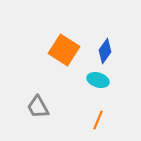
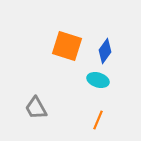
orange square: moved 3 px right, 4 px up; rotated 16 degrees counterclockwise
gray trapezoid: moved 2 px left, 1 px down
